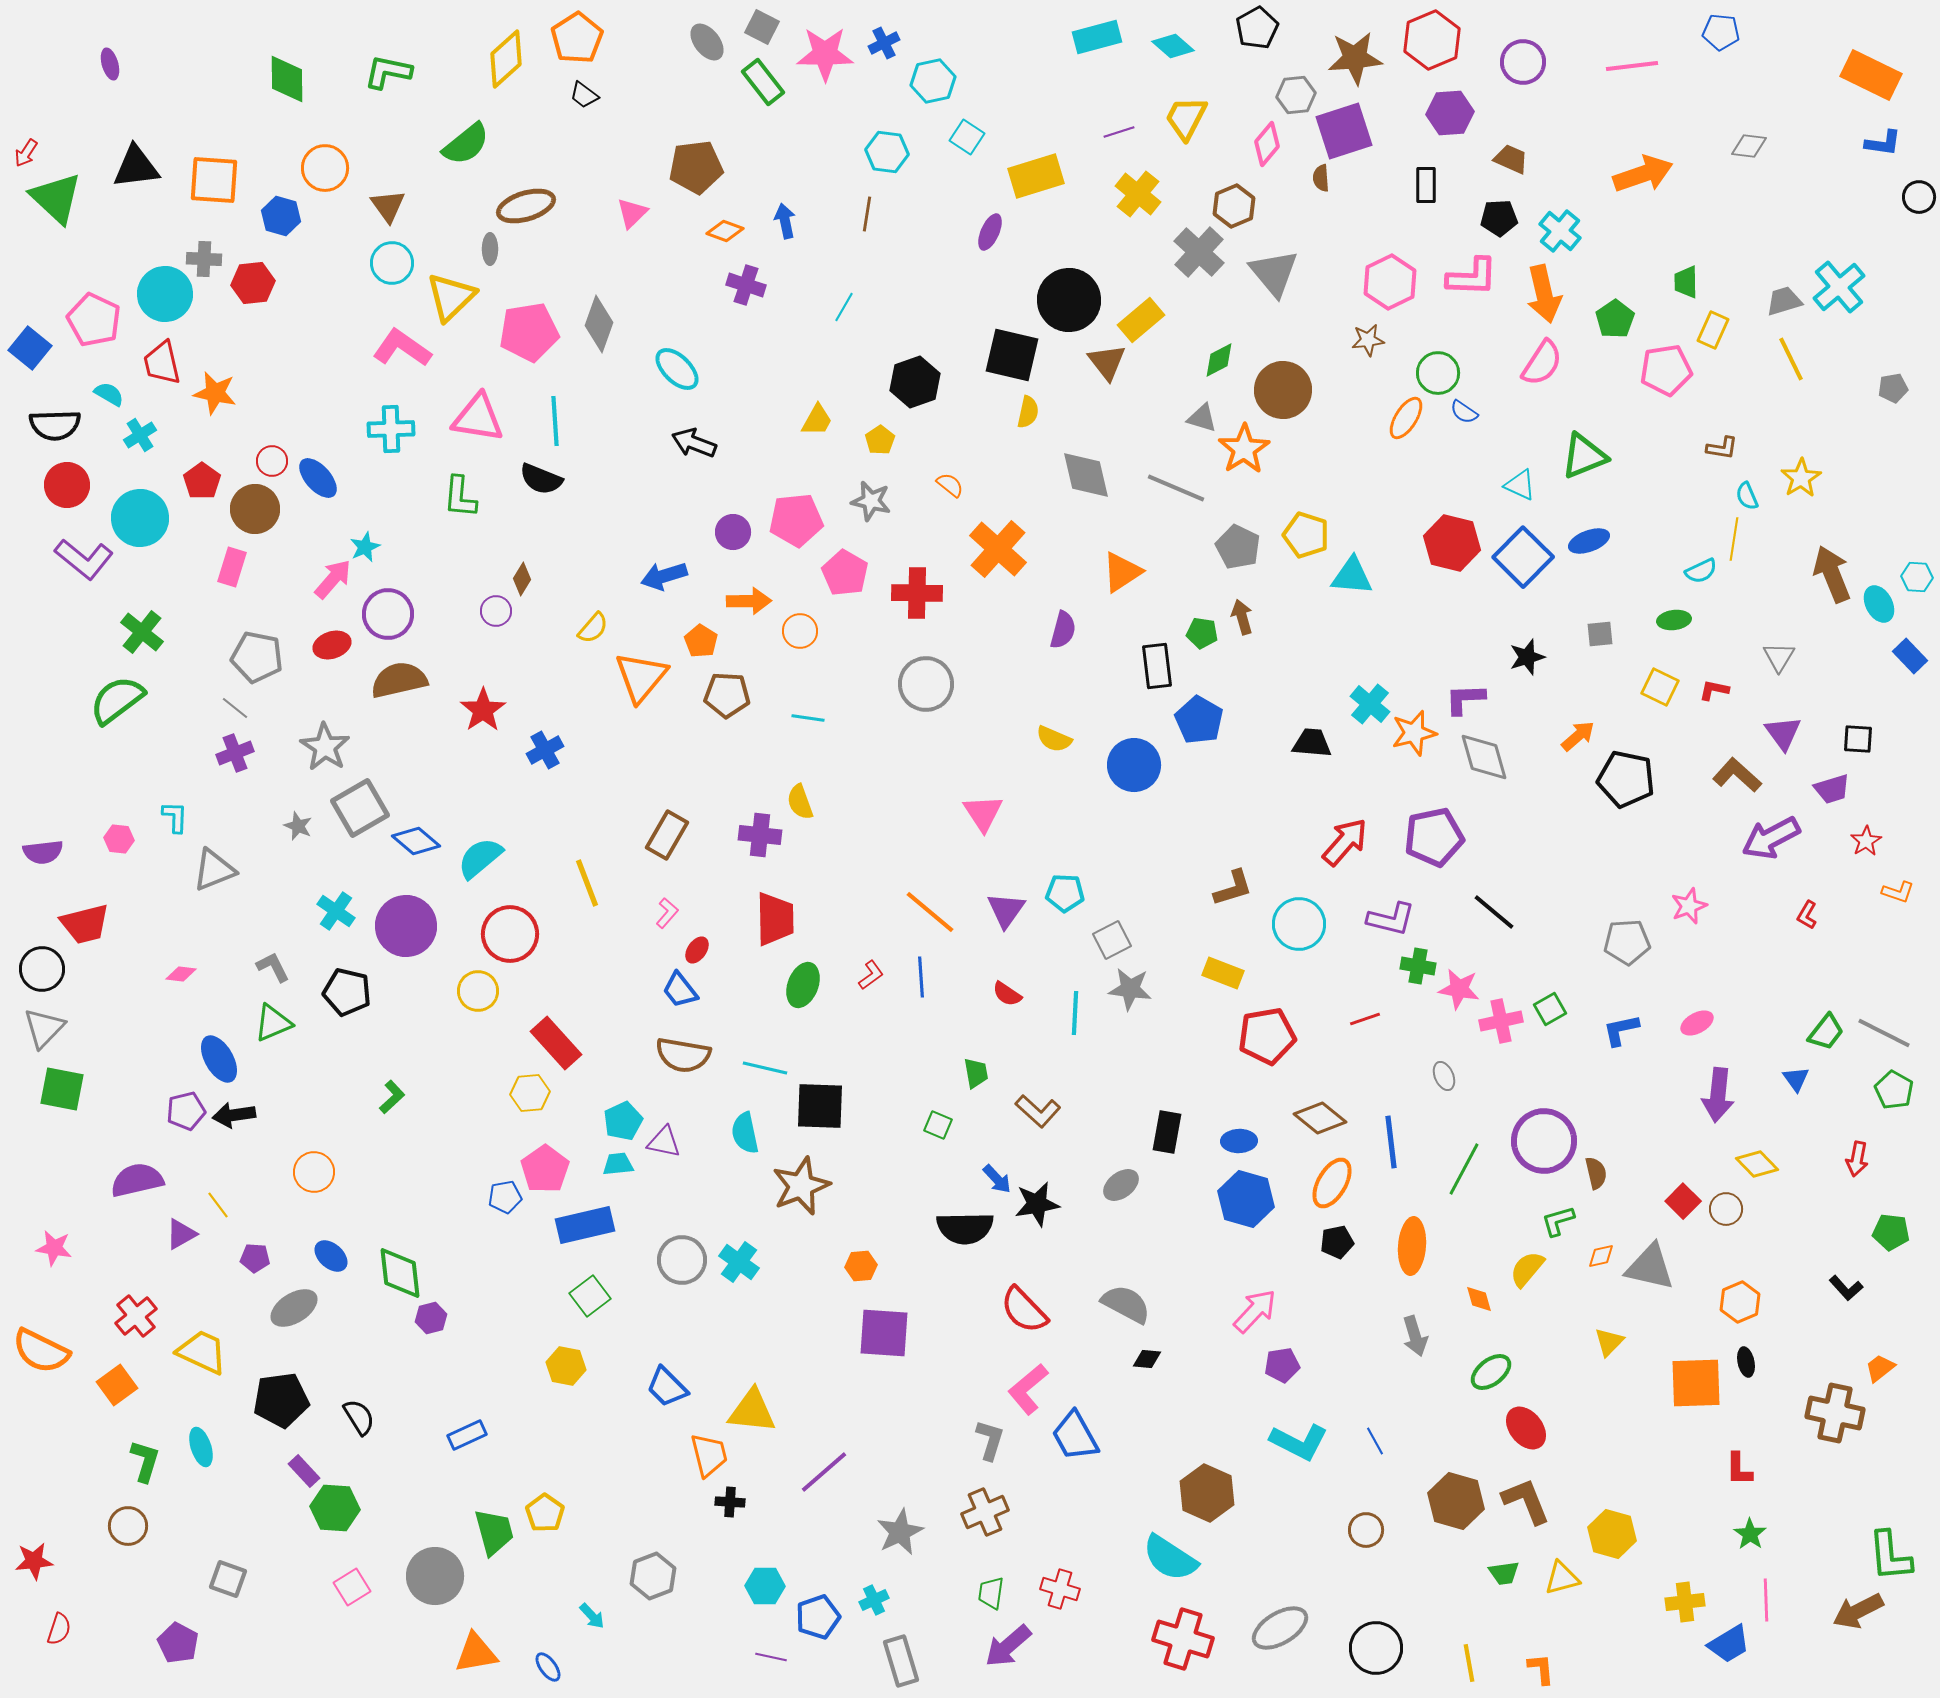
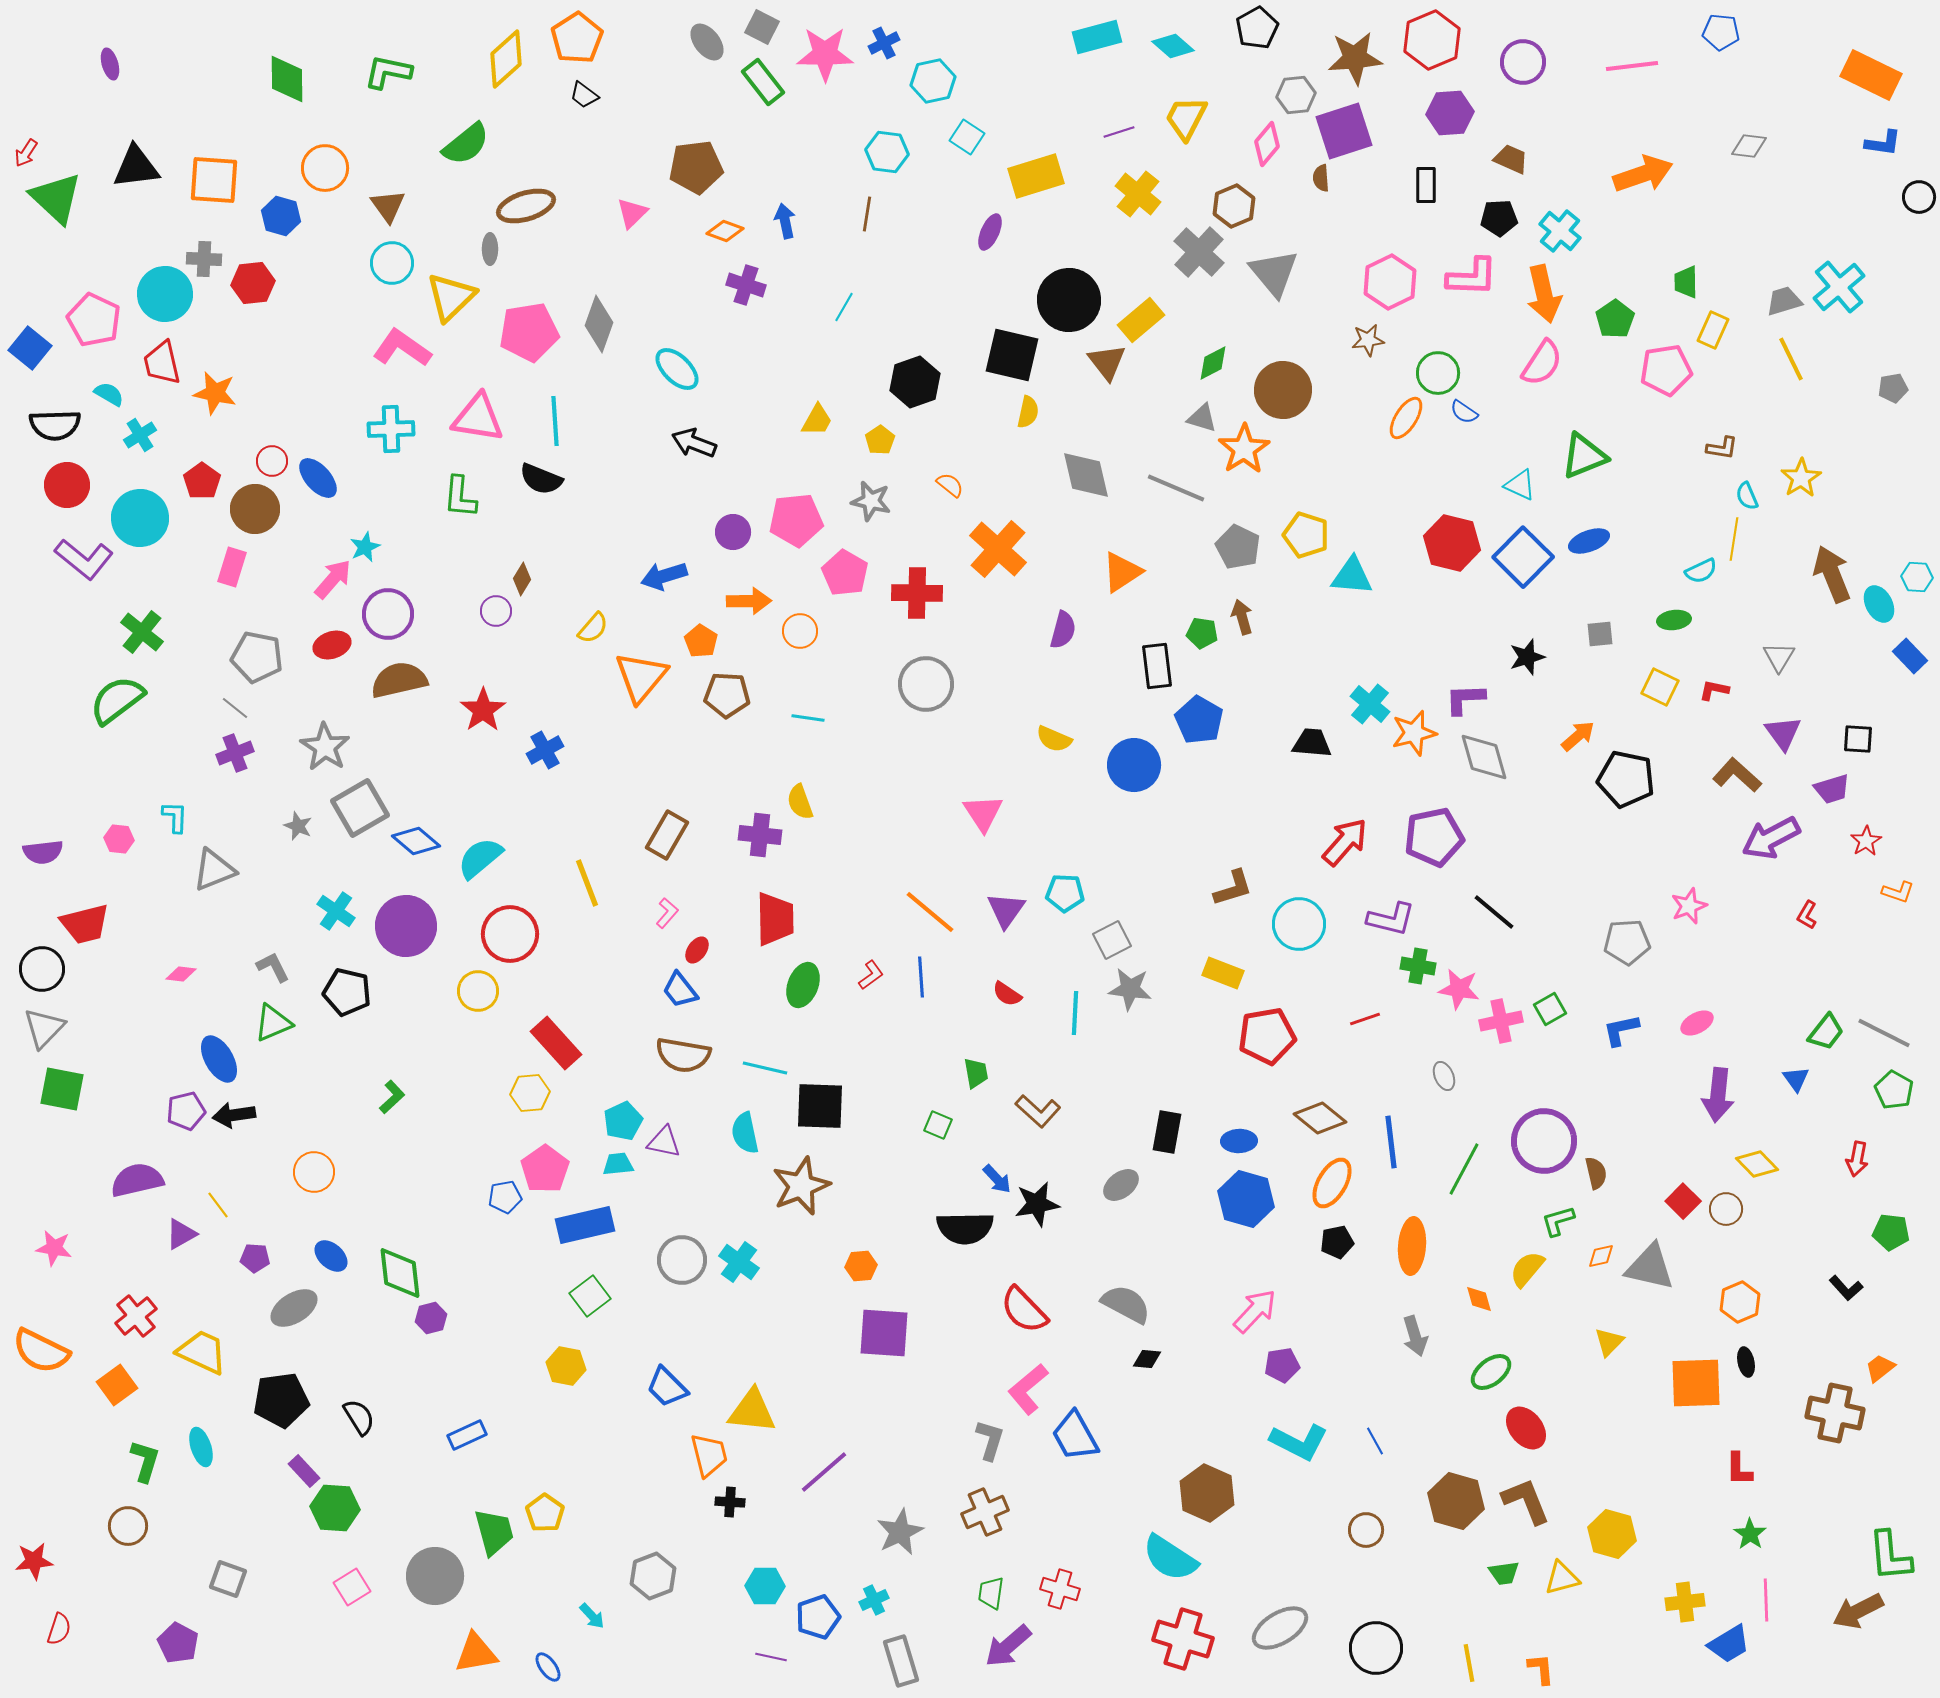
green diamond at (1219, 360): moved 6 px left, 3 px down
